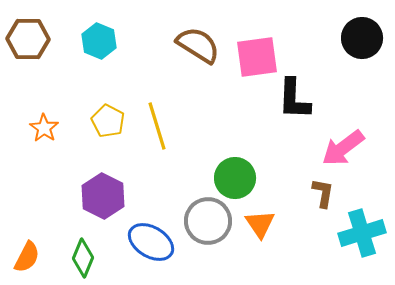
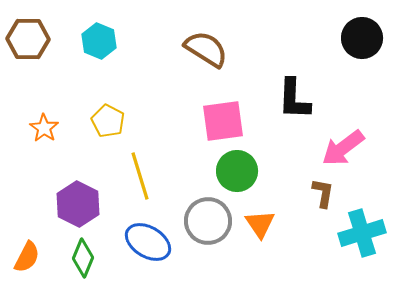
brown semicircle: moved 8 px right, 4 px down
pink square: moved 34 px left, 64 px down
yellow line: moved 17 px left, 50 px down
green circle: moved 2 px right, 7 px up
purple hexagon: moved 25 px left, 8 px down
blue ellipse: moved 3 px left
